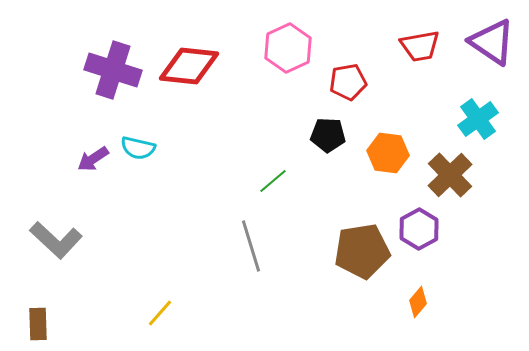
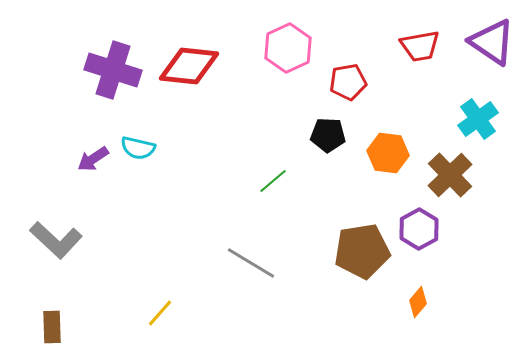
gray line: moved 17 px down; rotated 42 degrees counterclockwise
brown rectangle: moved 14 px right, 3 px down
